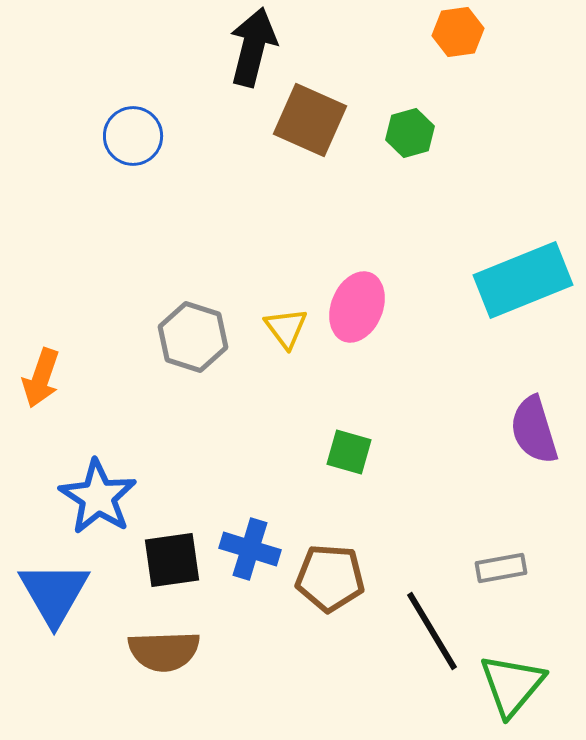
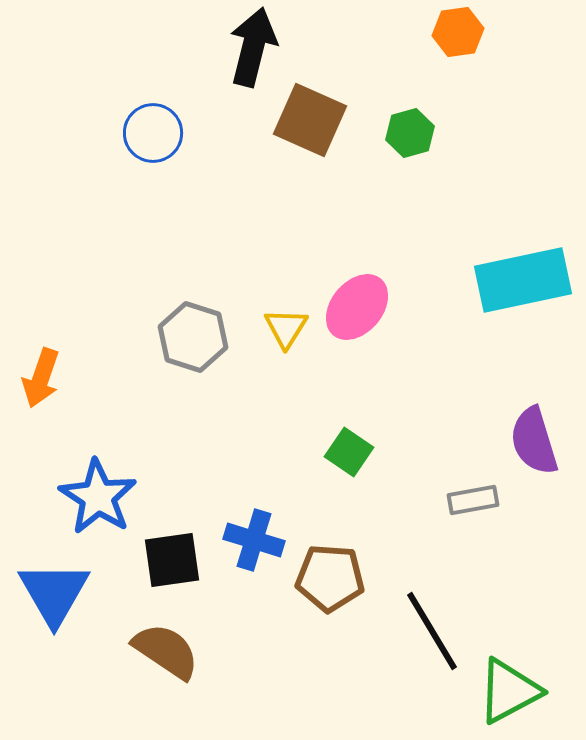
blue circle: moved 20 px right, 3 px up
cyan rectangle: rotated 10 degrees clockwise
pink ellipse: rotated 18 degrees clockwise
yellow triangle: rotated 9 degrees clockwise
purple semicircle: moved 11 px down
green square: rotated 18 degrees clockwise
blue cross: moved 4 px right, 9 px up
gray rectangle: moved 28 px left, 68 px up
brown semicircle: moved 2 px right; rotated 144 degrees counterclockwise
green triangle: moved 3 px left, 6 px down; rotated 22 degrees clockwise
